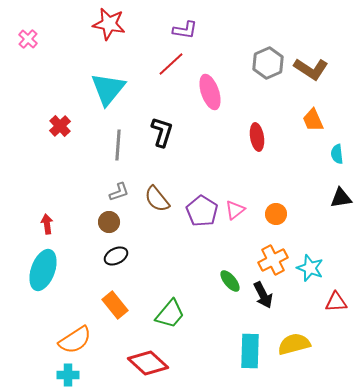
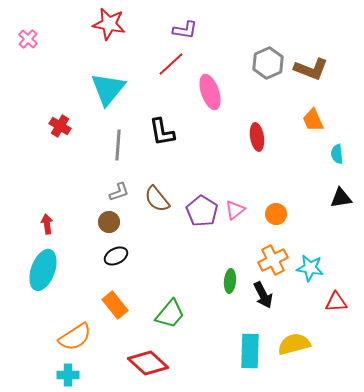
brown L-shape: rotated 12 degrees counterclockwise
red cross: rotated 15 degrees counterclockwise
black L-shape: rotated 152 degrees clockwise
cyan star: rotated 12 degrees counterclockwise
green ellipse: rotated 45 degrees clockwise
orange semicircle: moved 3 px up
